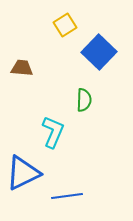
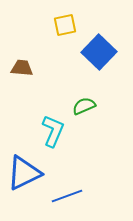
yellow square: rotated 20 degrees clockwise
green semicircle: moved 6 px down; rotated 115 degrees counterclockwise
cyan L-shape: moved 1 px up
blue triangle: moved 1 px right
blue line: rotated 12 degrees counterclockwise
